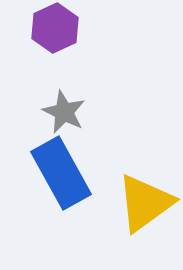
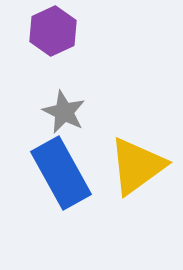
purple hexagon: moved 2 px left, 3 px down
yellow triangle: moved 8 px left, 37 px up
